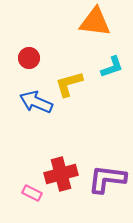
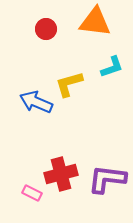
red circle: moved 17 px right, 29 px up
